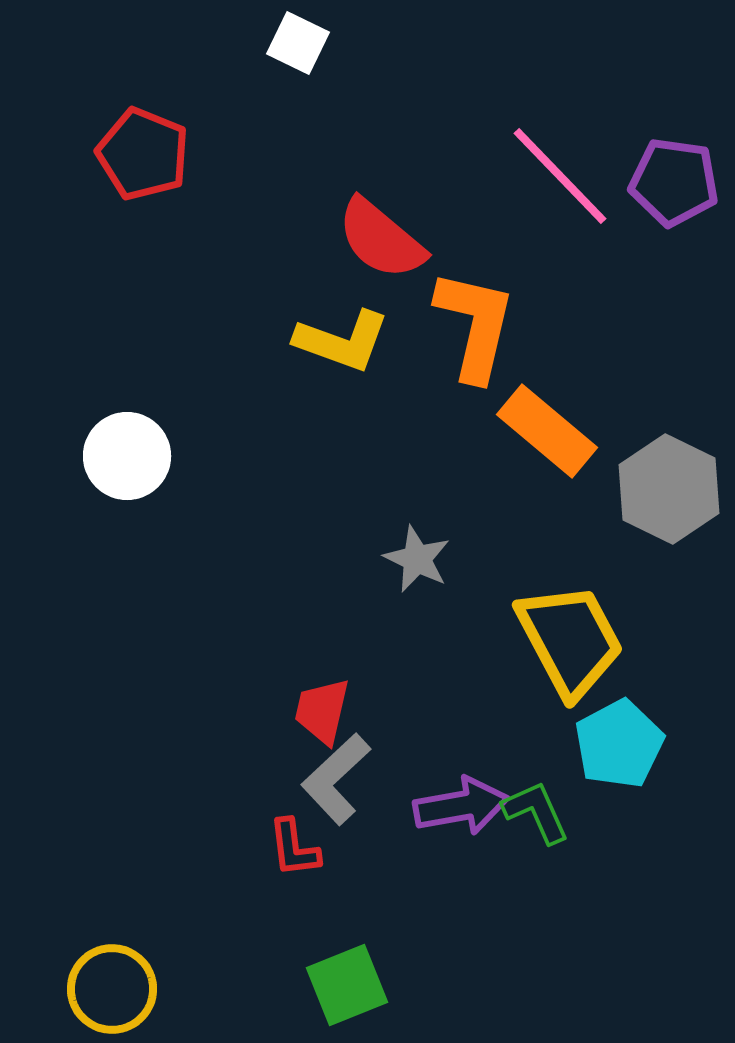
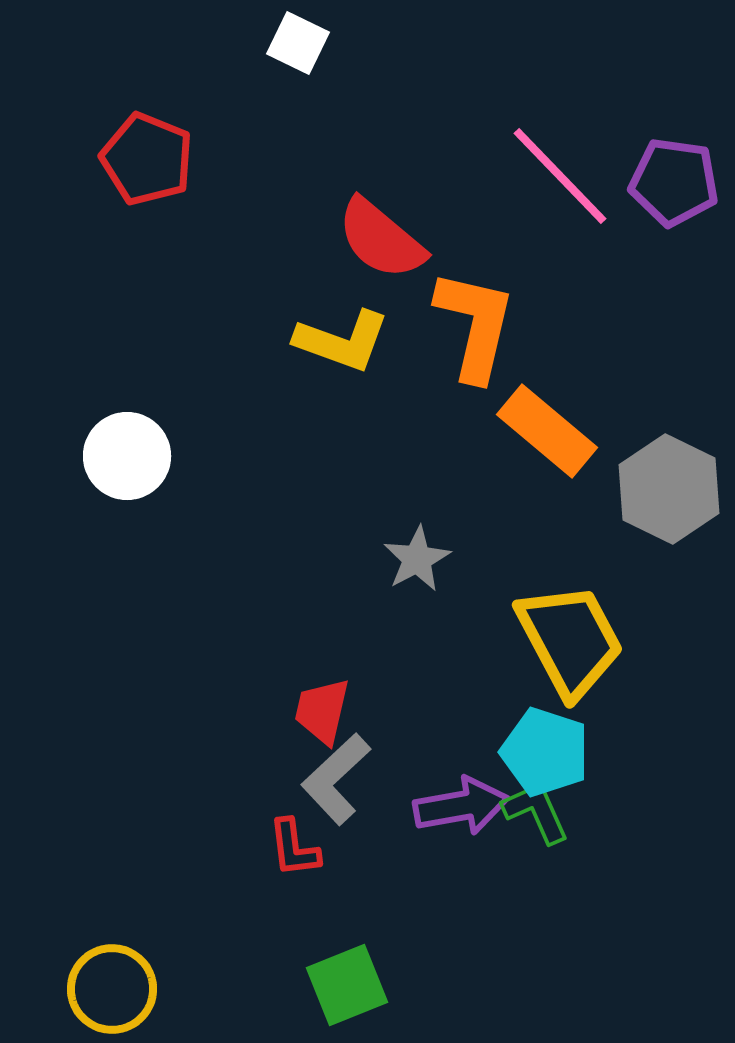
red pentagon: moved 4 px right, 5 px down
gray star: rotated 18 degrees clockwise
cyan pentagon: moved 74 px left, 8 px down; rotated 26 degrees counterclockwise
